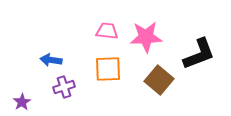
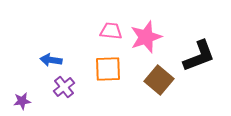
pink trapezoid: moved 4 px right
pink star: rotated 16 degrees counterclockwise
black L-shape: moved 2 px down
purple cross: rotated 20 degrees counterclockwise
purple star: moved 1 px up; rotated 24 degrees clockwise
